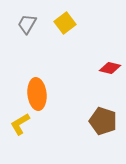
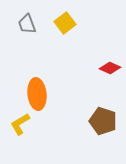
gray trapezoid: rotated 50 degrees counterclockwise
red diamond: rotated 10 degrees clockwise
